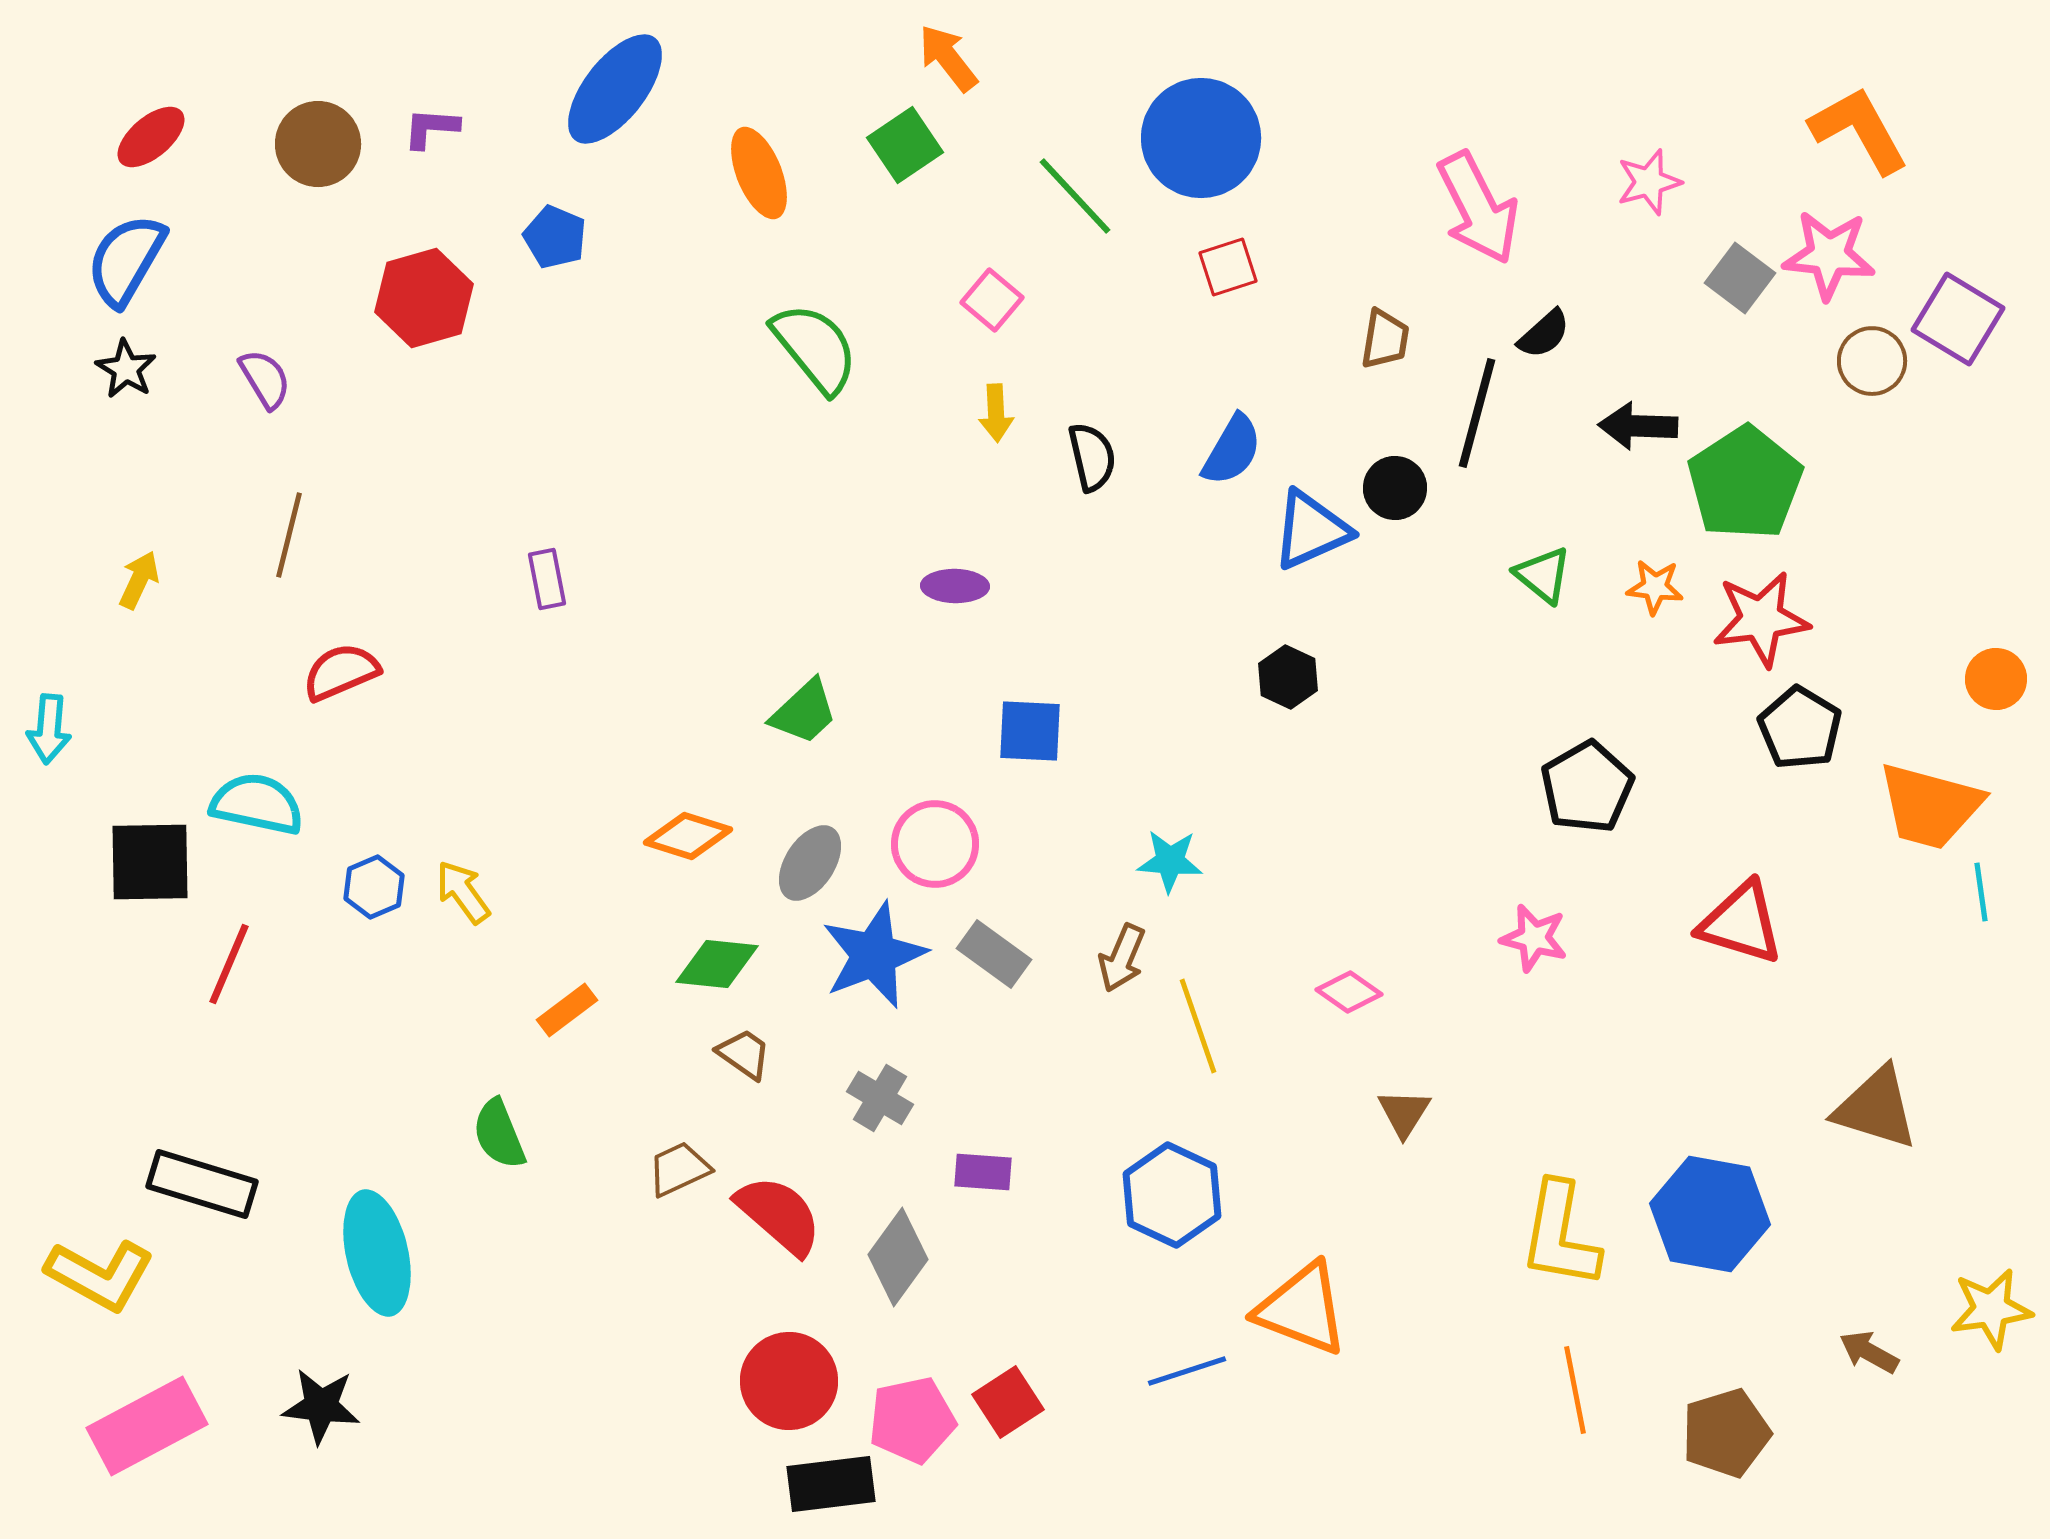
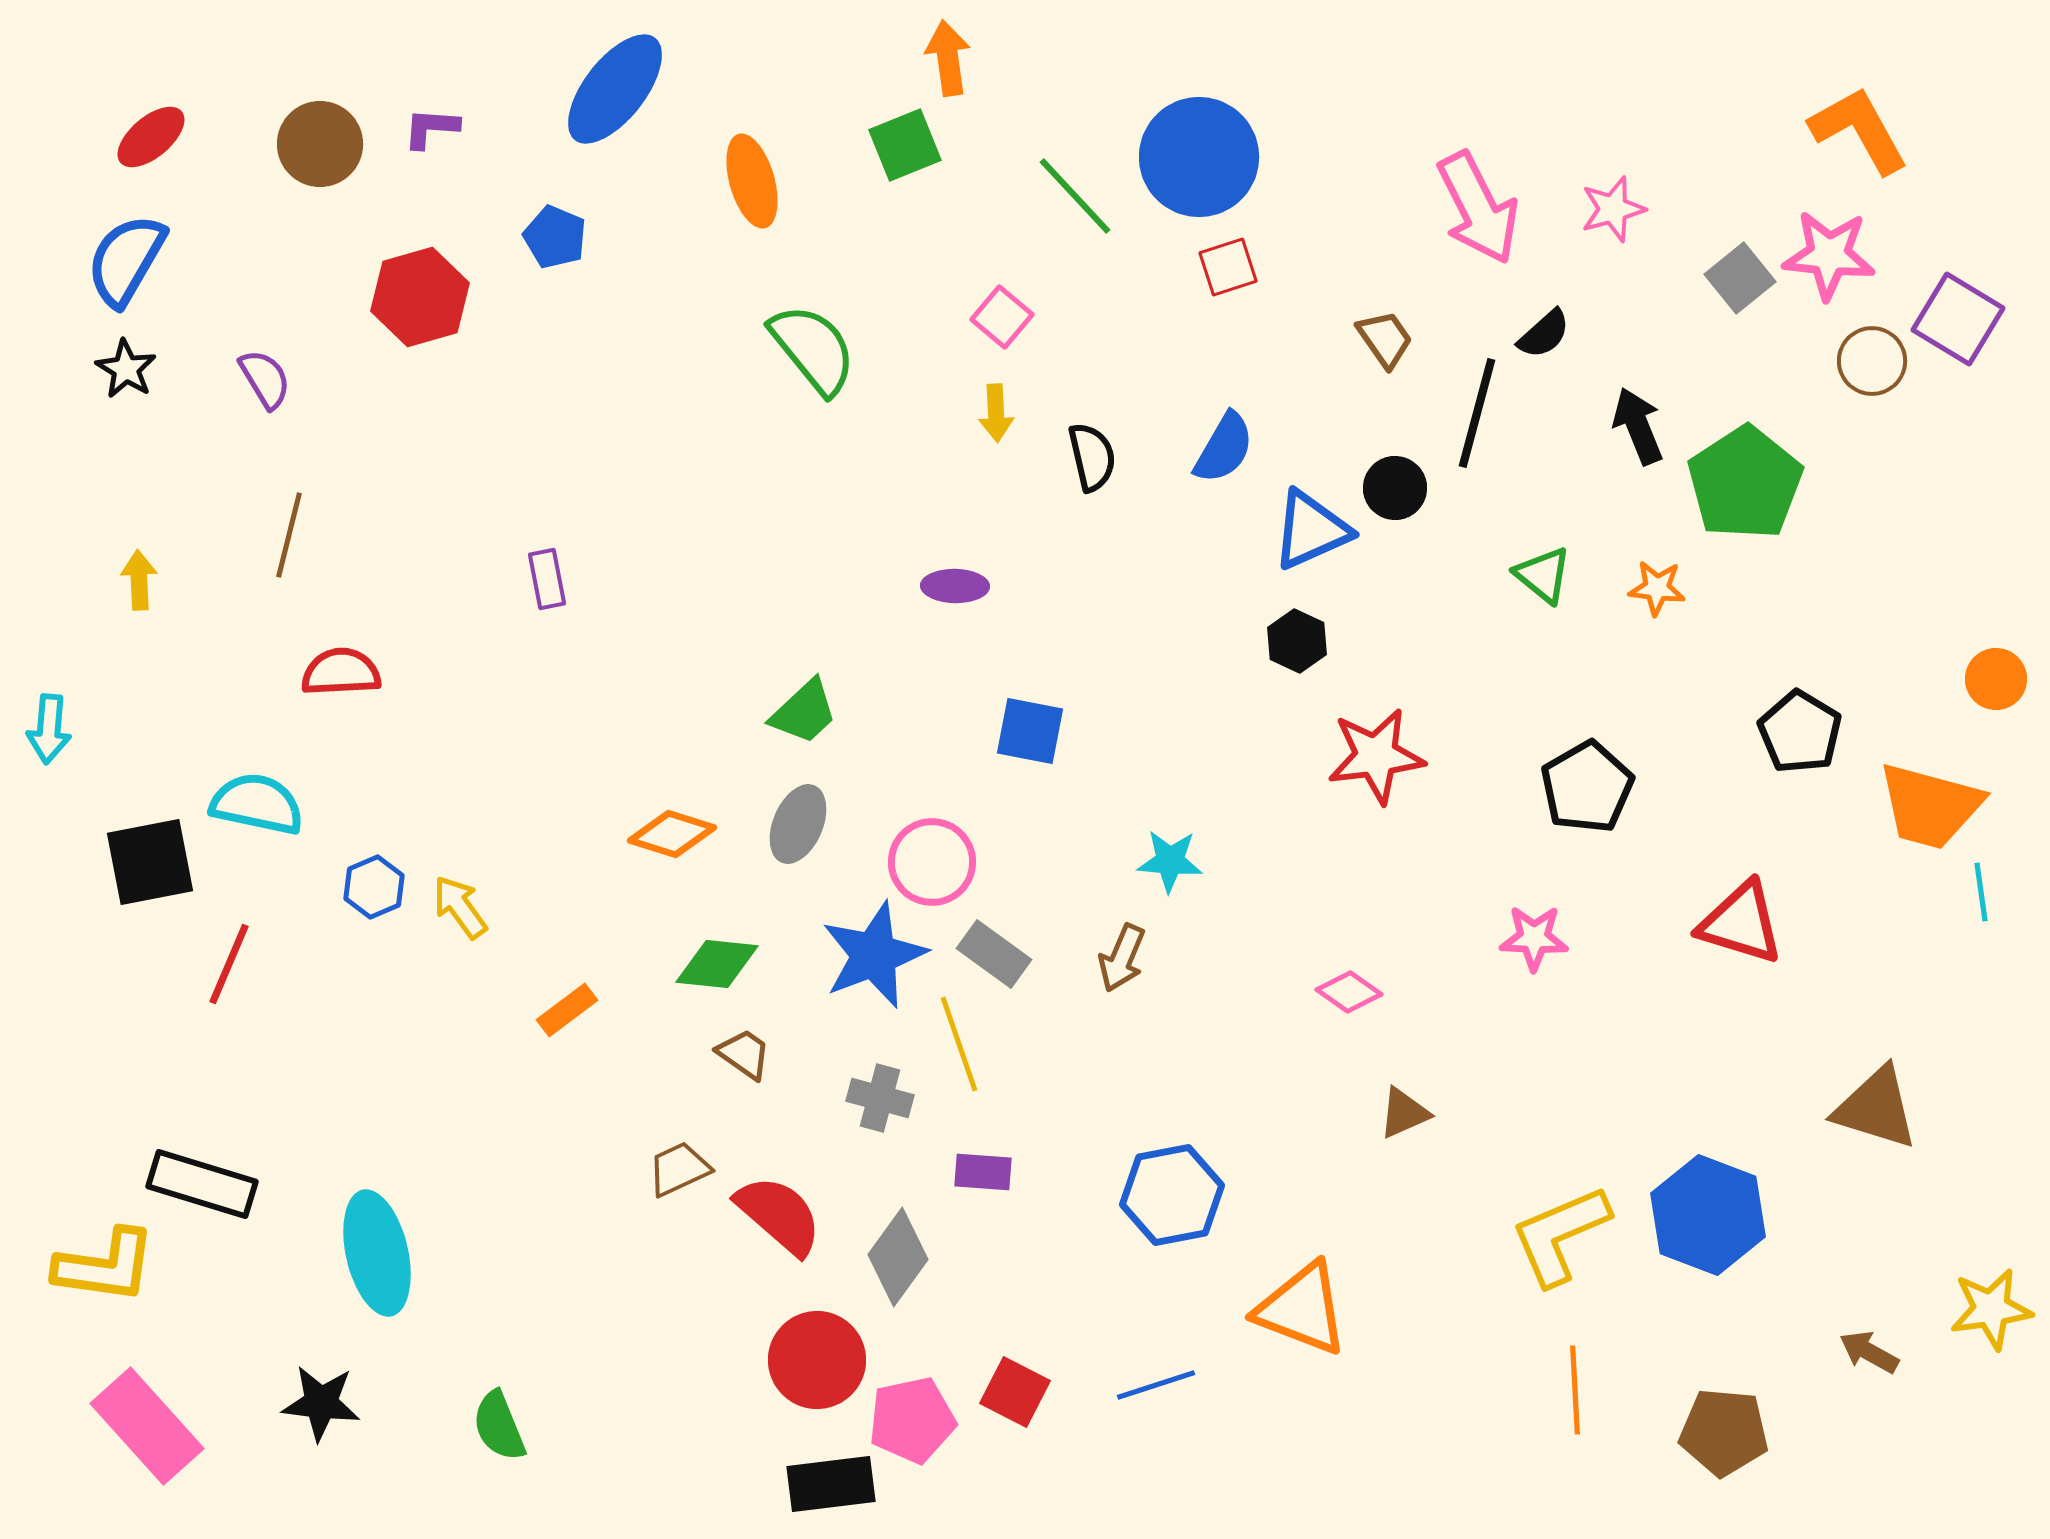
orange arrow at (948, 58): rotated 30 degrees clockwise
blue circle at (1201, 138): moved 2 px left, 19 px down
brown circle at (318, 144): moved 2 px right
green square at (905, 145): rotated 12 degrees clockwise
orange ellipse at (759, 173): moved 7 px left, 8 px down; rotated 6 degrees clockwise
pink star at (1649, 182): moved 36 px left, 27 px down
gray square at (1740, 278): rotated 14 degrees clockwise
red hexagon at (424, 298): moved 4 px left, 1 px up
pink square at (992, 300): moved 10 px right, 17 px down
brown trapezoid at (1385, 339): rotated 44 degrees counterclockwise
green semicircle at (815, 348): moved 2 px left, 1 px down
black arrow at (1638, 426): rotated 66 degrees clockwise
blue semicircle at (1232, 450): moved 8 px left, 2 px up
yellow arrow at (139, 580): rotated 28 degrees counterclockwise
orange star at (1655, 587): moved 2 px right, 1 px down
red star at (1761, 619): moved 385 px left, 137 px down
red semicircle at (341, 672): rotated 20 degrees clockwise
black hexagon at (1288, 677): moved 9 px right, 36 px up
black pentagon at (1800, 728): moved 4 px down
blue square at (1030, 731): rotated 8 degrees clockwise
orange diamond at (688, 836): moved 16 px left, 2 px up
pink circle at (935, 844): moved 3 px left, 18 px down
black square at (150, 862): rotated 10 degrees counterclockwise
gray ellipse at (810, 863): moved 12 px left, 39 px up; rotated 10 degrees counterclockwise
yellow arrow at (463, 892): moved 3 px left, 15 px down
pink star at (1534, 938): rotated 12 degrees counterclockwise
yellow line at (1198, 1026): moved 239 px left, 18 px down
gray cross at (880, 1098): rotated 16 degrees counterclockwise
brown triangle at (1404, 1113): rotated 34 degrees clockwise
green semicircle at (499, 1134): moved 292 px down
blue hexagon at (1172, 1195): rotated 24 degrees clockwise
blue hexagon at (1710, 1214): moved 2 px left, 1 px down; rotated 11 degrees clockwise
yellow L-shape at (1560, 1235): rotated 57 degrees clockwise
yellow L-shape at (100, 1275): moved 5 px right, 9 px up; rotated 21 degrees counterclockwise
blue line at (1187, 1371): moved 31 px left, 14 px down
red circle at (789, 1381): moved 28 px right, 21 px up
orange line at (1575, 1390): rotated 8 degrees clockwise
red square at (1008, 1402): moved 7 px right, 10 px up; rotated 30 degrees counterclockwise
black star at (321, 1406): moved 3 px up
pink rectangle at (147, 1426): rotated 76 degrees clockwise
brown pentagon at (1726, 1433): moved 2 px left, 1 px up; rotated 22 degrees clockwise
